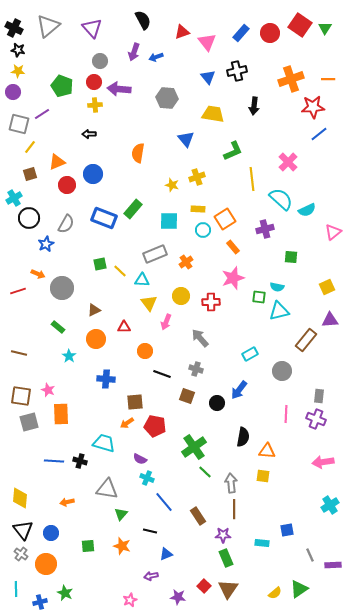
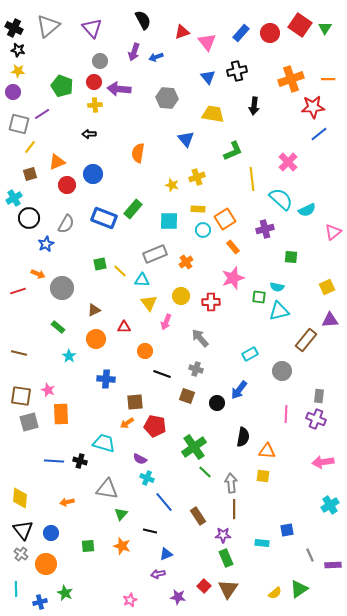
purple arrow at (151, 576): moved 7 px right, 2 px up
